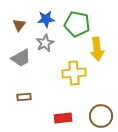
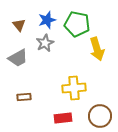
blue star: moved 1 px right, 1 px down; rotated 12 degrees counterclockwise
brown triangle: rotated 16 degrees counterclockwise
yellow arrow: rotated 10 degrees counterclockwise
gray trapezoid: moved 3 px left
yellow cross: moved 15 px down
brown circle: moved 1 px left
